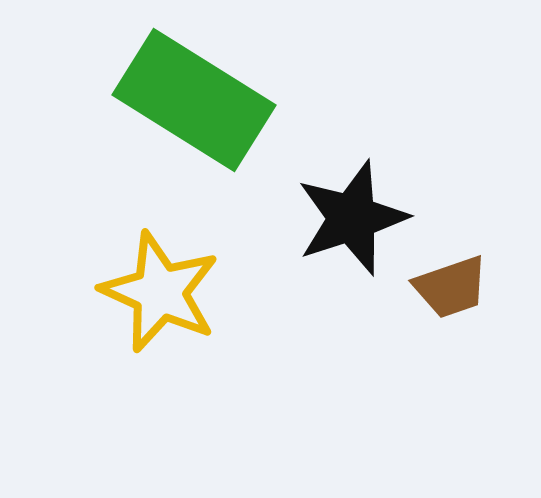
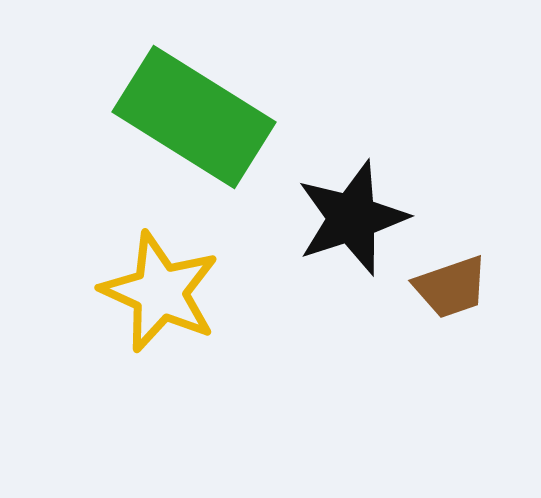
green rectangle: moved 17 px down
